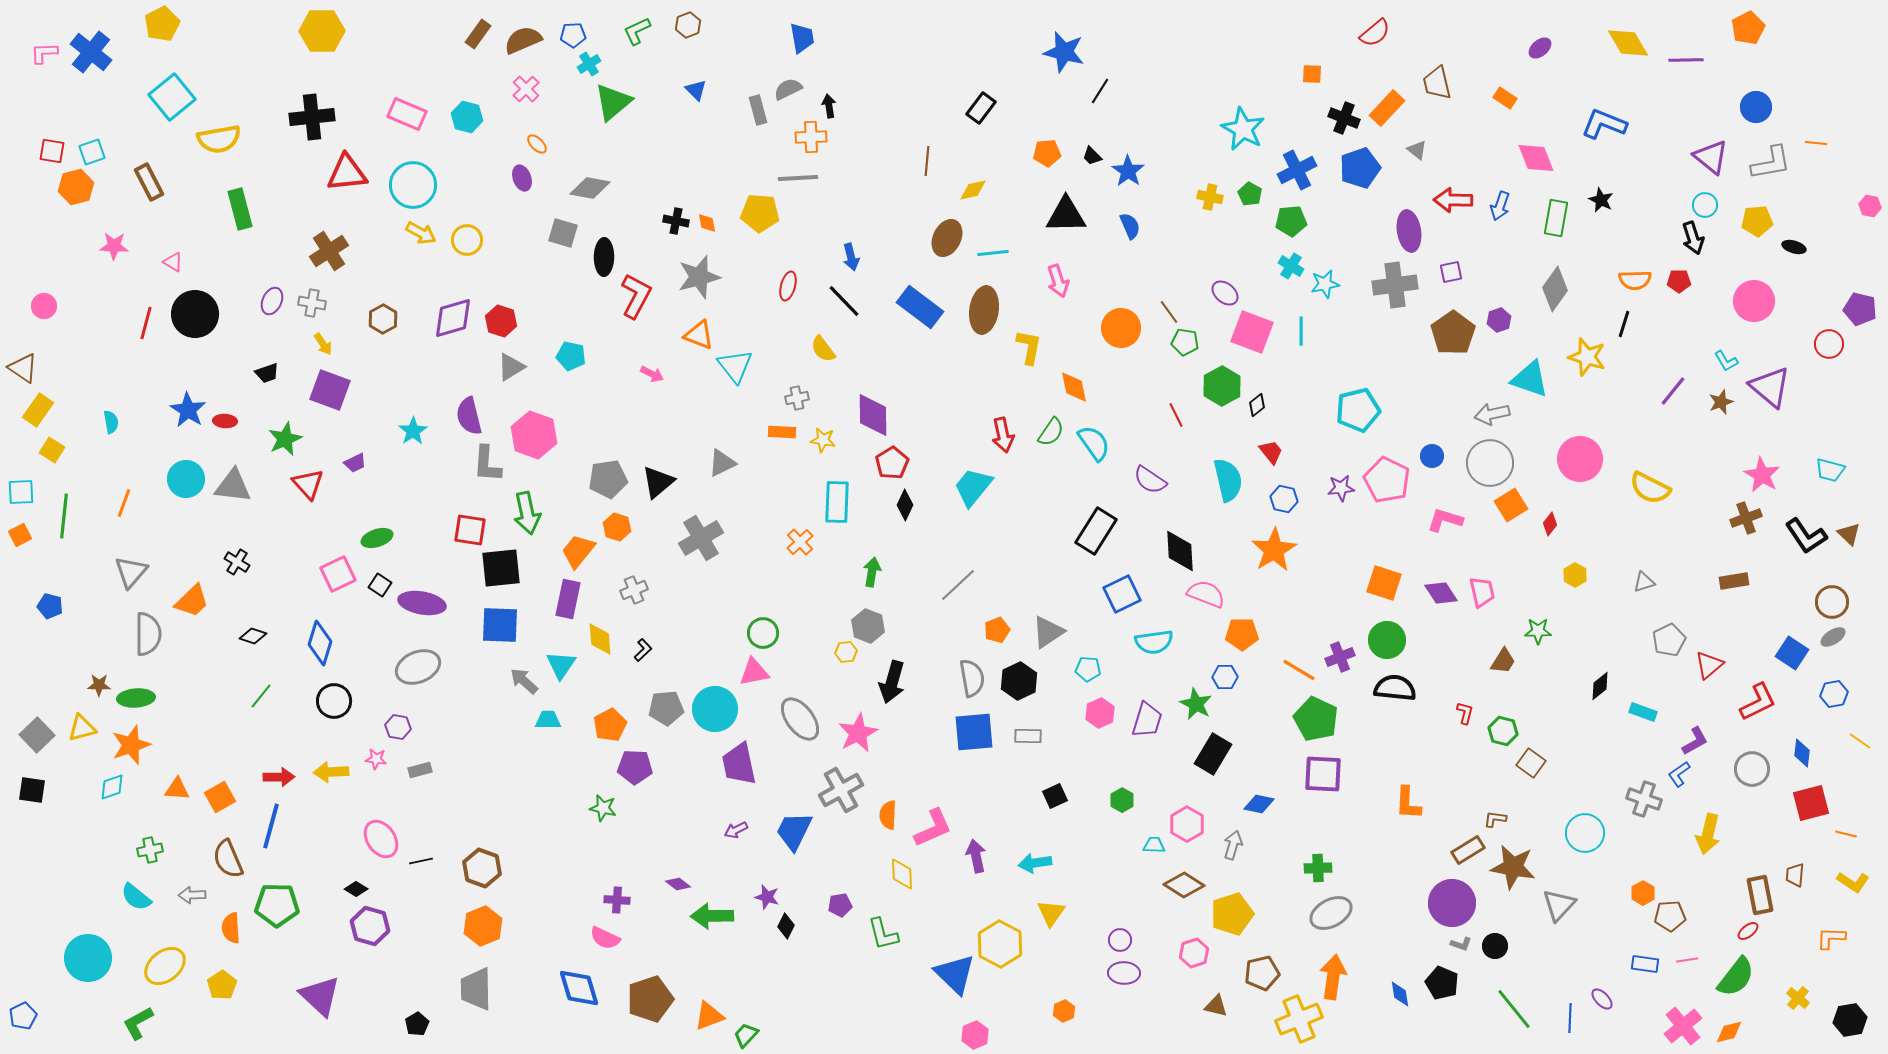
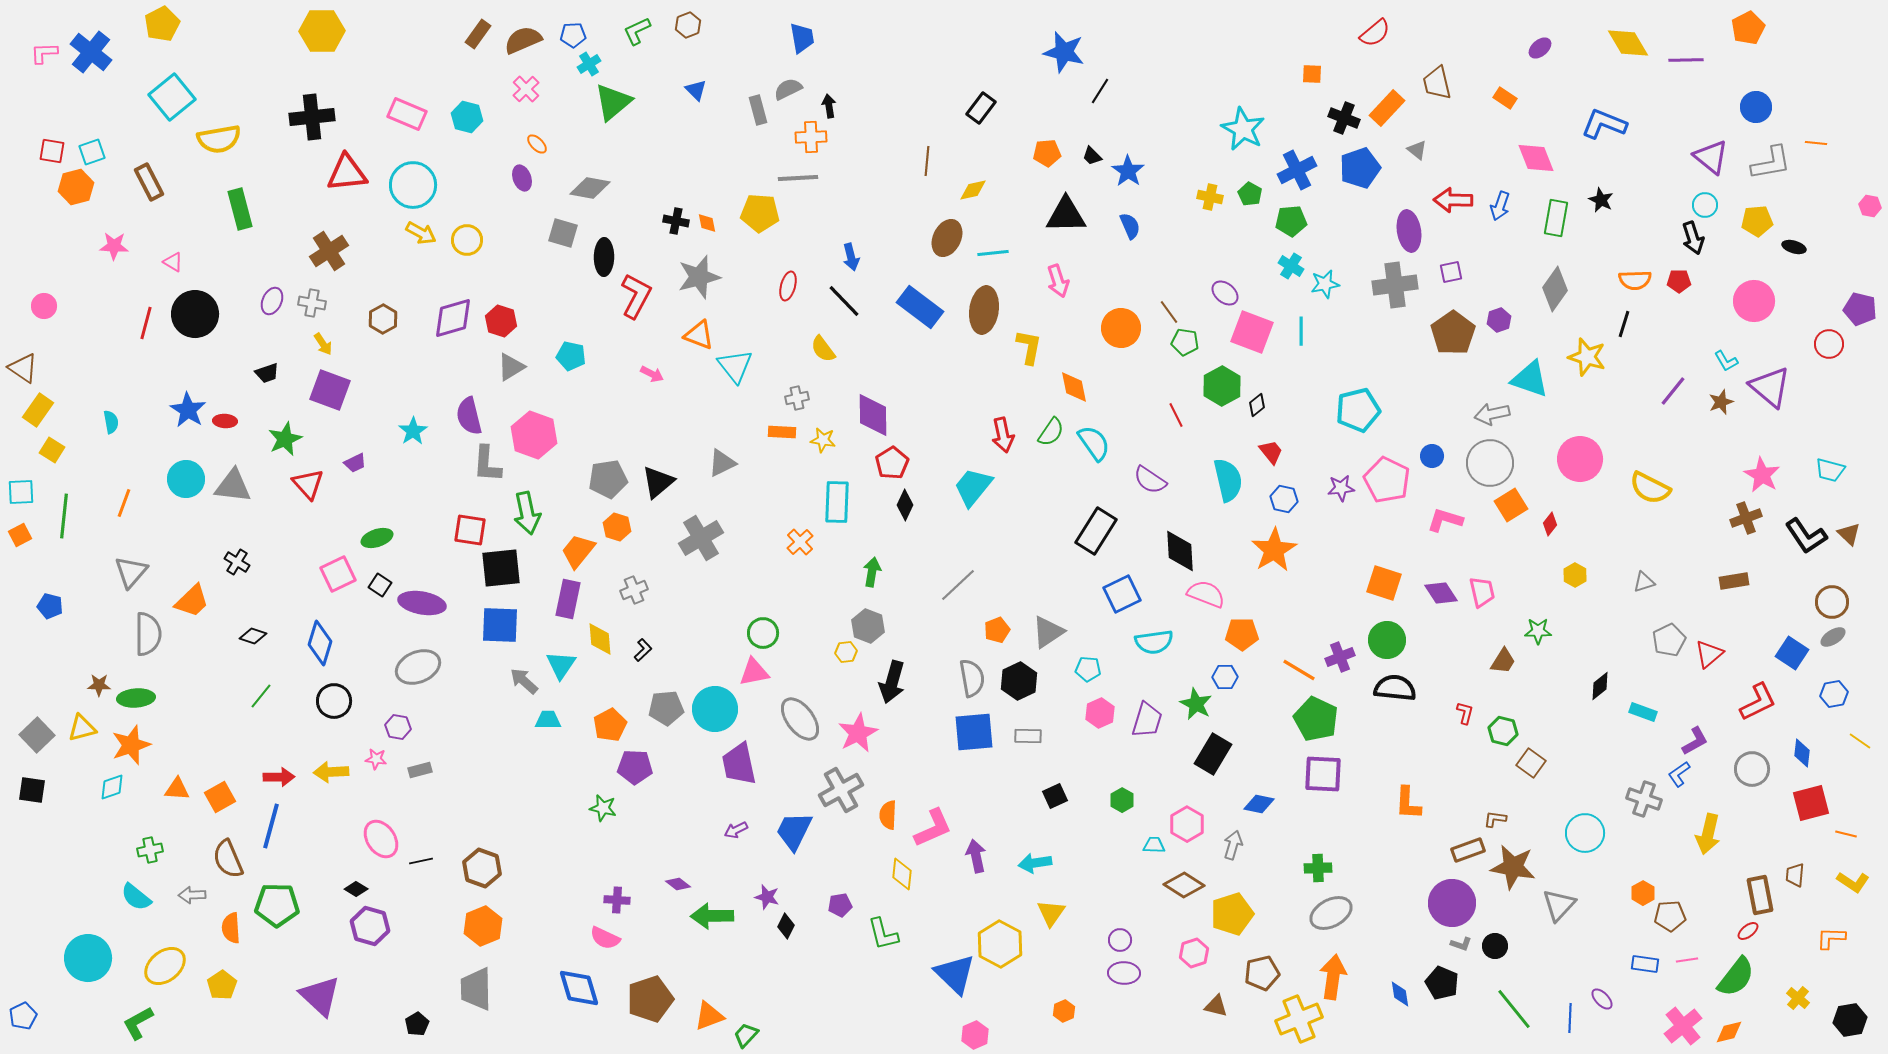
red triangle at (1709, 665): moved 11 px up
brown rectangle at (1468, 850): rotated 12 degrees clockwise
yellow diamond at (902, 874): rotated 8 degrees clockwise
